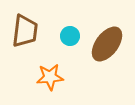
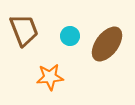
brown trapezoid: moved 1 px left, 1 px up; rotated 28 degrees counterclockwise
